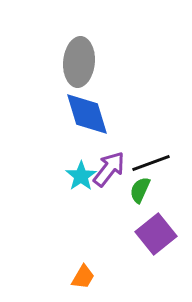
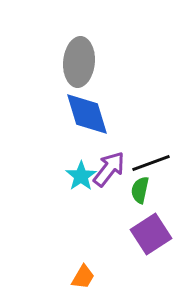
green semicircle: rotated 12 degrees counterclockwise
purple square: moved 5 px left; rotated 6 degrees clockwise
